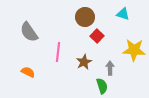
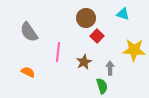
brown circle: moved 1 px right, 1 px down
